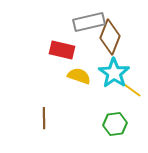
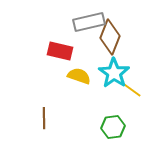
red rectangle: moved 2 px left, 1 px down
green hexagon: moved 2 px left, 3 px down
